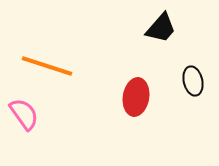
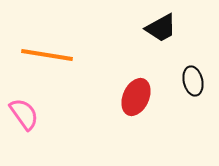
black trapezoid: rotated 20 degrees clockwise
orange line: moved 11 px up; rotated 9 degrees counterclockwise
red ellipse: rotated 15 degrees clockwise
